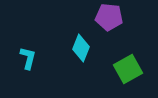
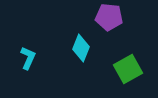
cyan L-shape: rotated 10 degrees clockwise
